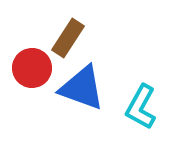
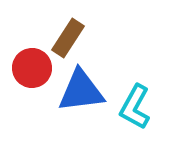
blue triangle: moved 1 px left, 3 px down; rotated 27 degrees counterclockwise
cyan L-shape: moved 6 px left
